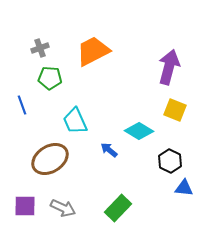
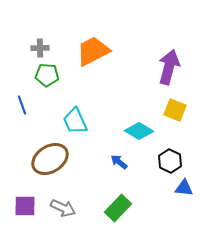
gray cross: rotated 18 degrees clockwise
green pentagon: moved 3 px left, 3 px up
blue arrow: moved 10 px right, 12 px down
